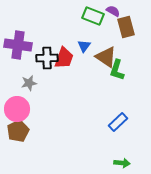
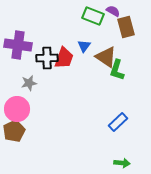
brown pentagon: moved 4 px left
